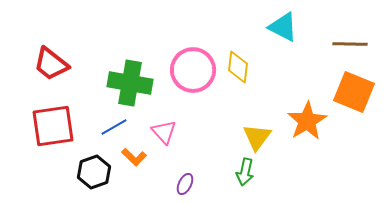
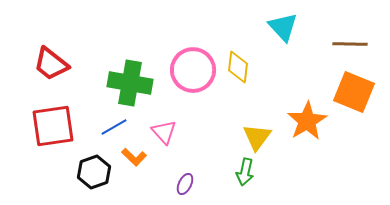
cyan triangle: rotated 20 degrees clockwise
